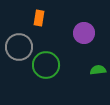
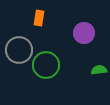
gray circle: moved 3 px down
green semicircle: moved 1 px right
